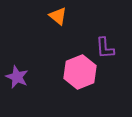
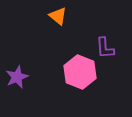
pink hexagon: rotated 16 degrees counterclockwise
purple star: rotated 25 degrees clockwise
